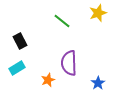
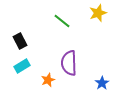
cyan rectangle: moved 5 px right, 2 px up
blue star: moved 4 px right
